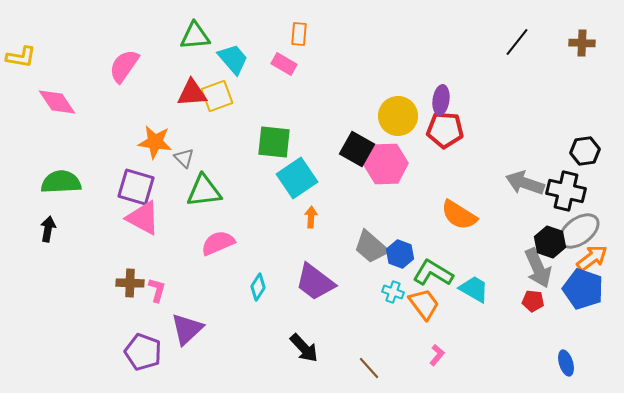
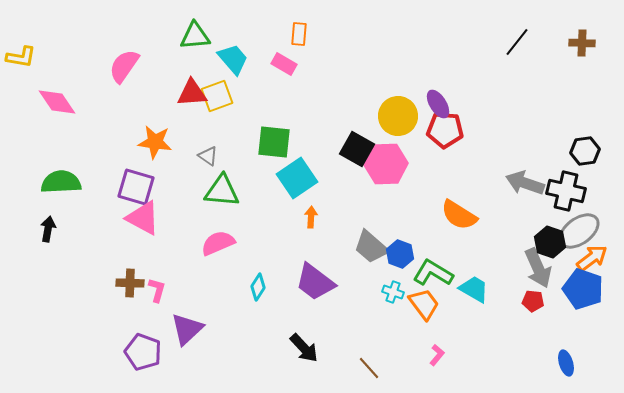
purple ellipse at (441, 100): moved 3 px left, 4 px down; rotated 40 degrees counterclockwise
gray triangle at (184, 158): moved 24 px right, 2 px up; rotated 10 degrees counterclockwise
green triangle at (204, 191): moved 18 px right; rotated 12 degrees clockwise
